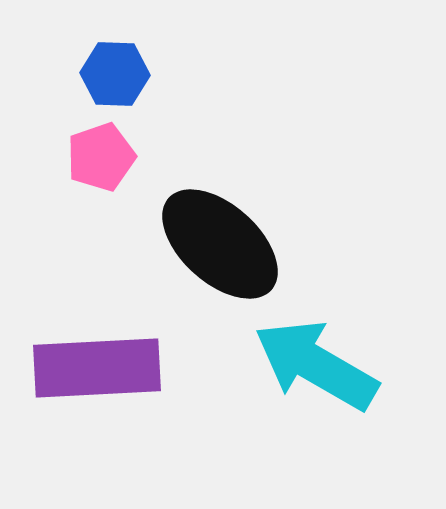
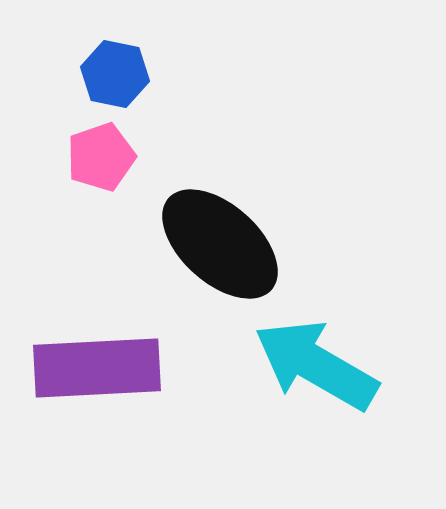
blue hexagon: rotated 10 degrees clockwise
